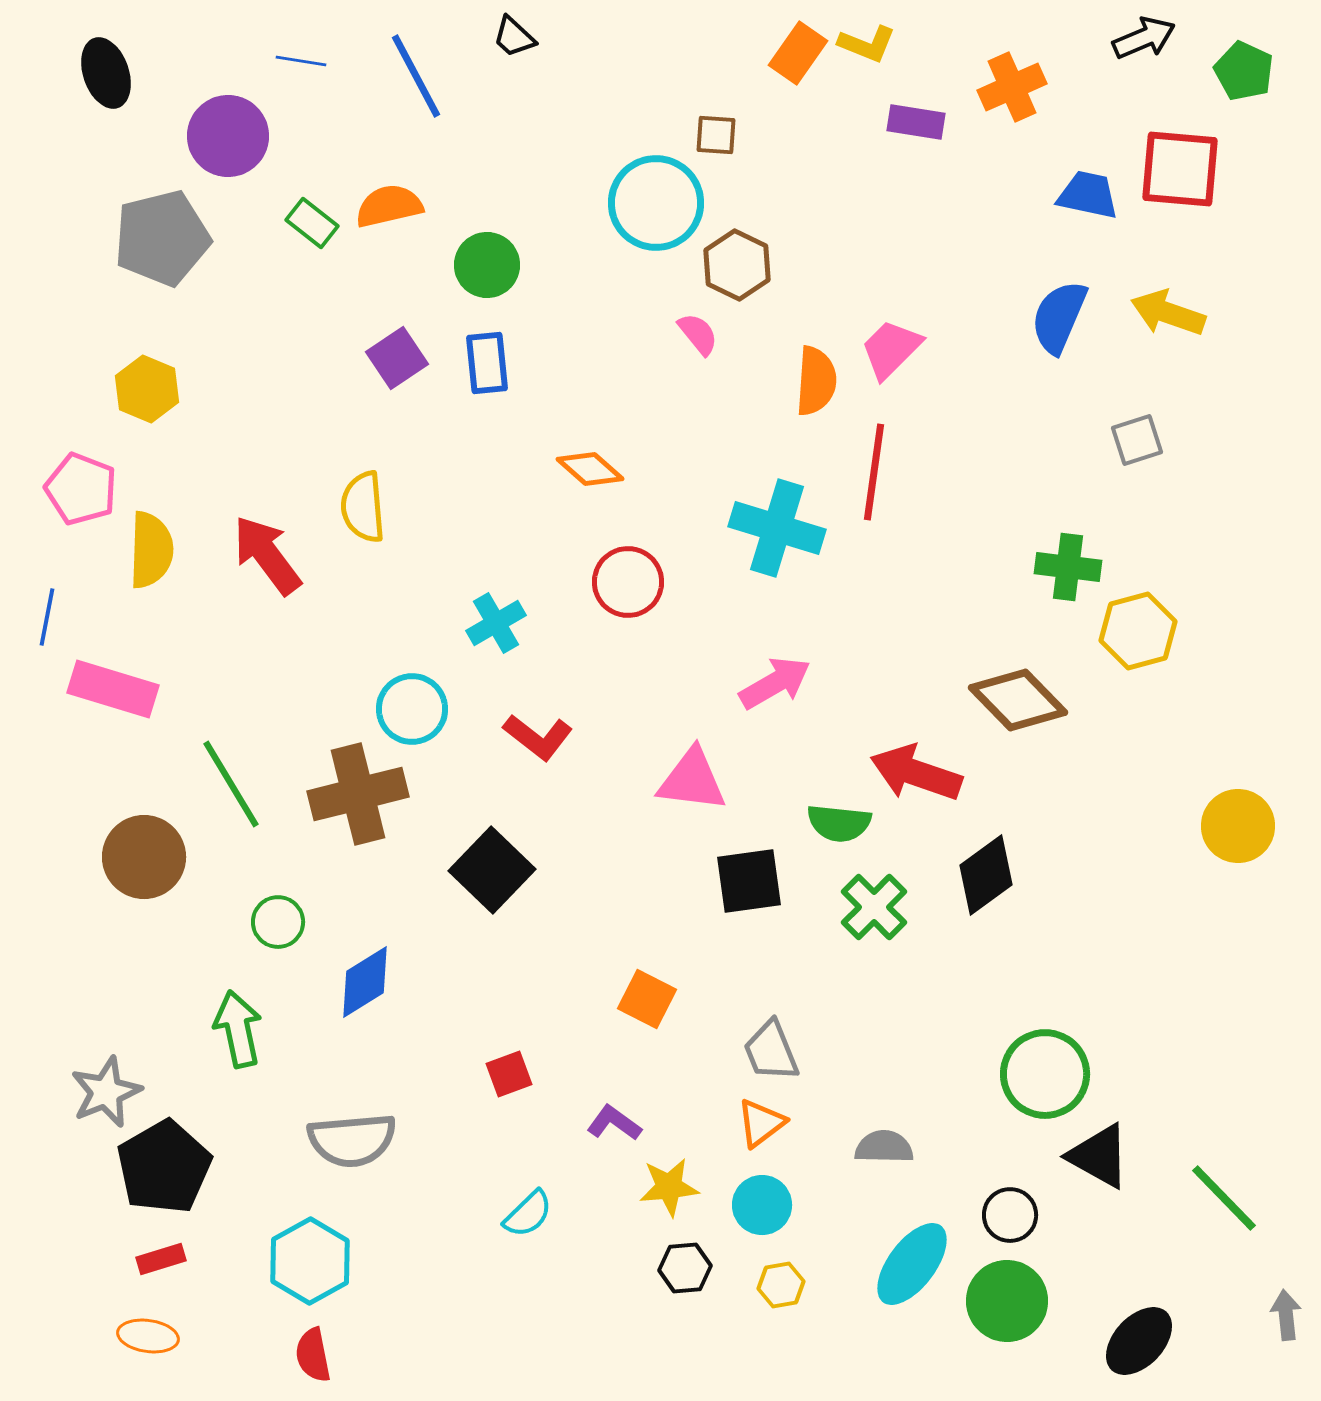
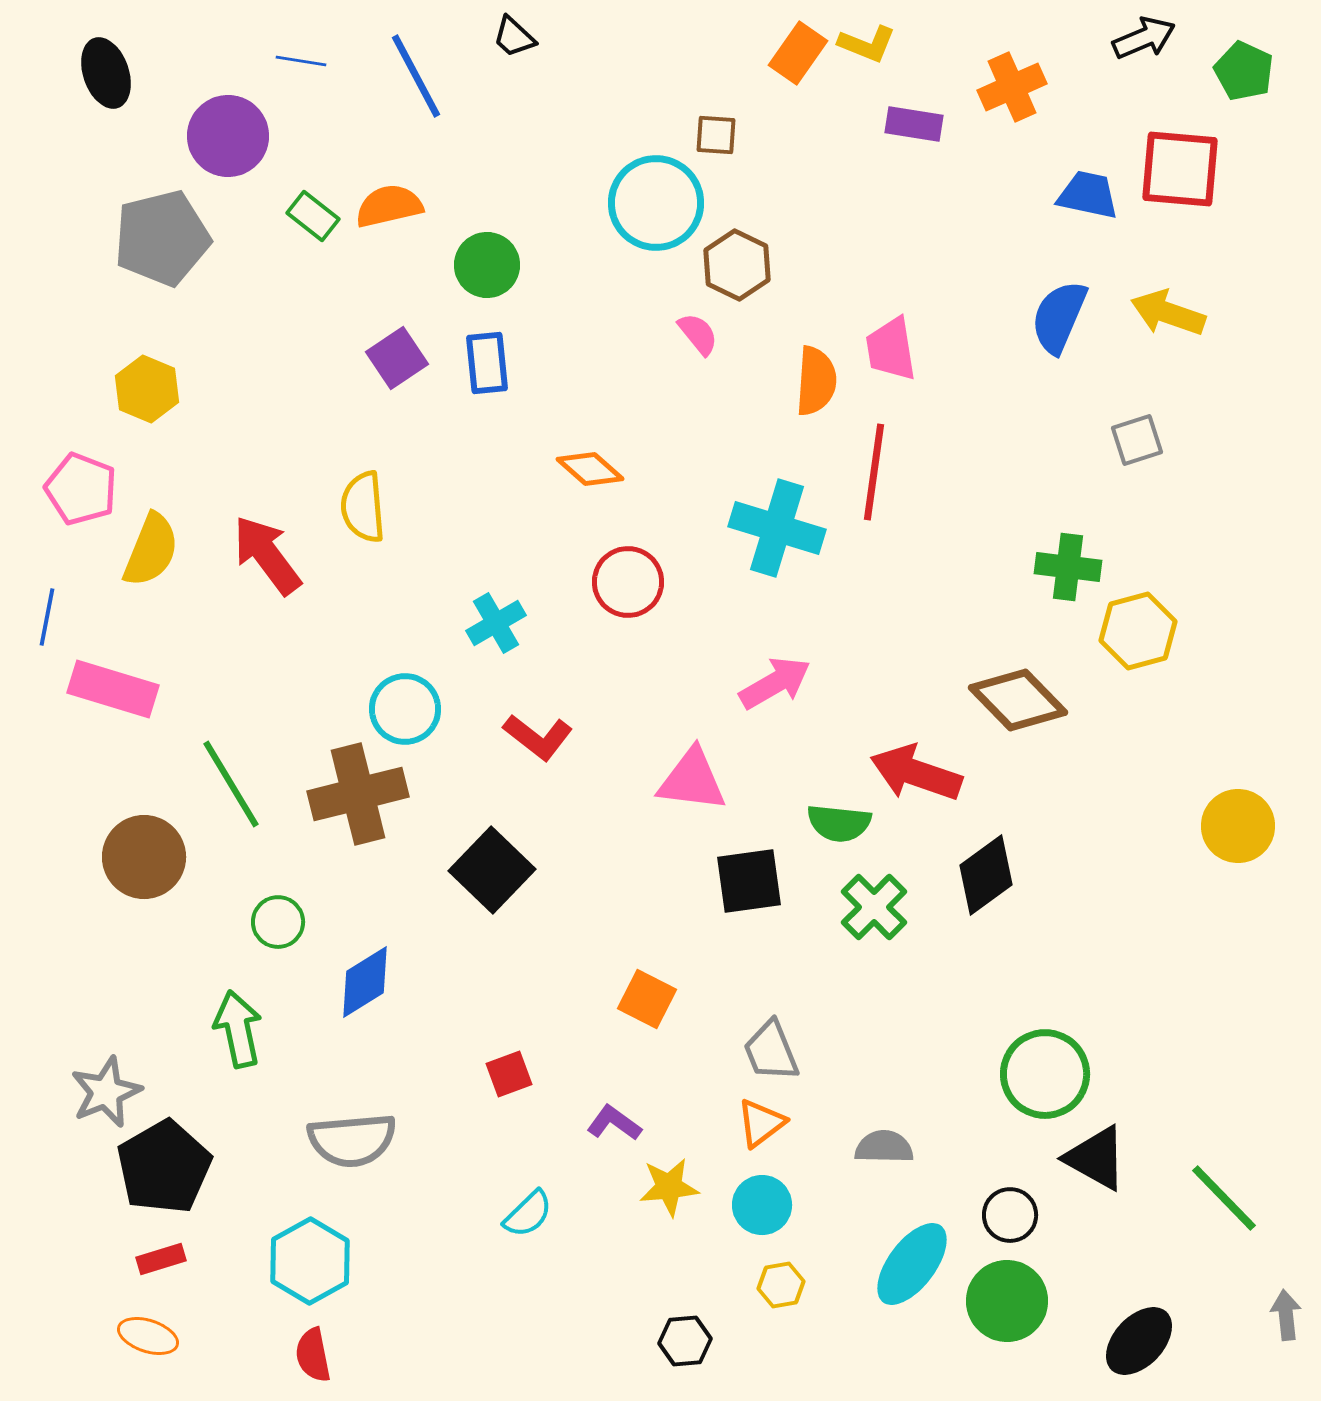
purple rectangle at (916, 122): moved 2 px left, 2 px down
green rectangle at (312, 223): moved 1 px right, 7 px up
pink trapezoid at (891, 349): rotated 54 degrees counterclockwise
yellow semicircle at (151, 550): rotated 20 degrees clockwise
cyan circle at (412, 709): moved 7 px left
black triangle at (1099, 1156): moved 3 px left, 2 px down
black hexagon at (685, 1268): moved 73 px down
orange ellipse at (148, 1336): rotated 10 degrees clockwise
